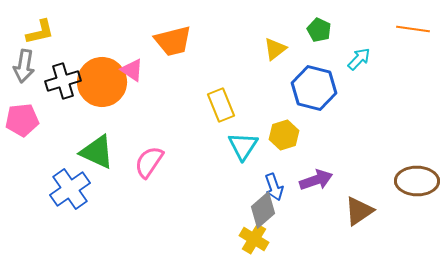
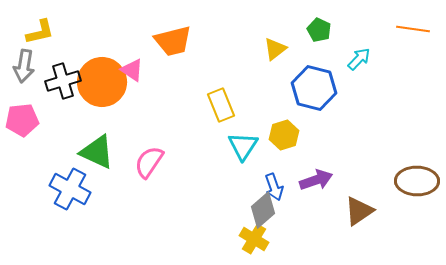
blue cross: rotated 27 degrees counterclockwise
